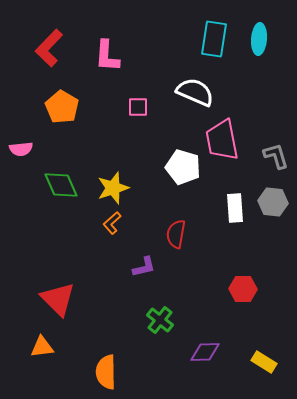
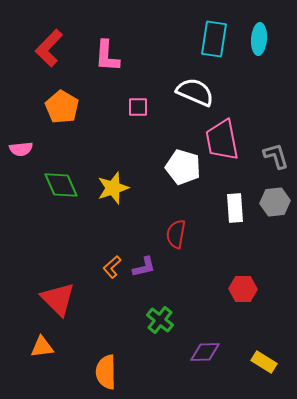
gray hexagon: moved 2 px right; rotated 12 degrees counterclockwise
orange L-shape: moved 44 px down
